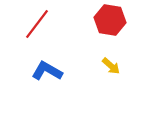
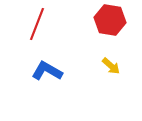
red line: rotated 16 degrees counterclockwise
